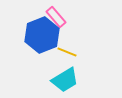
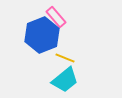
yellow line: moved 2 px left, 6 px down
cyan trapezoid: rotated 8 degrees counterclockwise
